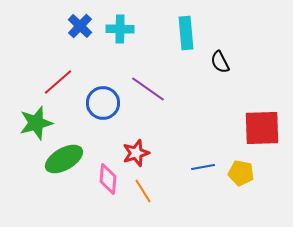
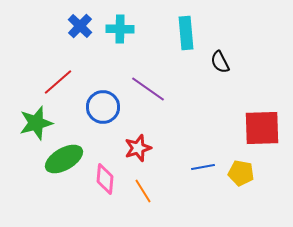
blue circle: moved 4 px down
red star: moved 2 px right, 5 px up
pink diamond: moved 3 px left
